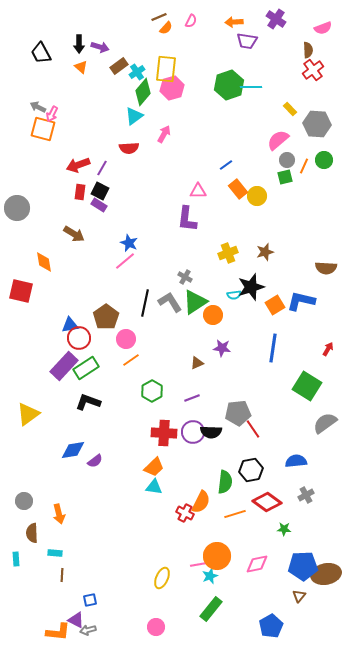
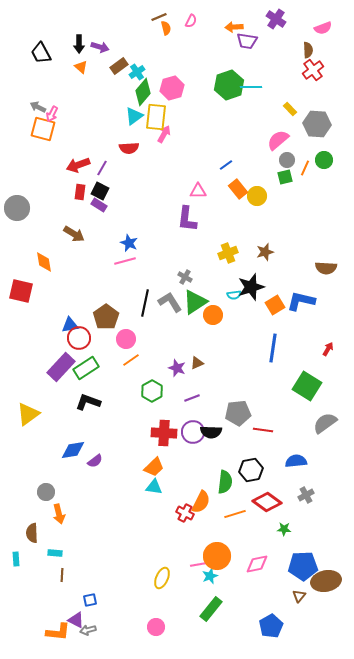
orange arrow at (234, 22): moved 5 px down
orange semicircle at (166, 28): rotated 56 degrees counterclockwise
yellow rectangle at (166, 69): moved 10 px left, 48 px down
orange line at (304, 166): moved 1 px right, 2 px down
pink line at (125, 261): rotated 25 degrees clockwise
purple star at (222, 348): moved 45 px left, 20 px down; rotated 12 degrees clockwise
purple rectangle at (64, 366): moved 3 px left, 1 px down
red line at (253, 429): moved 10 px right, 1 px down; rotated 48 degrees counterclockwise
gray circle at (24, 501): moved 22 px right, 9 px up
brown ellipse at (326, 574): moved 7 px down
